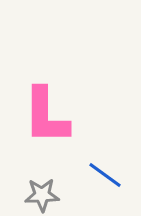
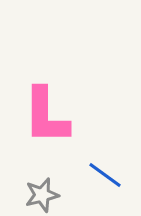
gray star: rotated 12 degrees counterclockwise
